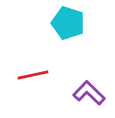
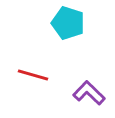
red line: rotated 28 degrees clockwise
